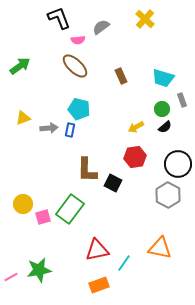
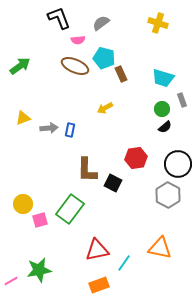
yellow cross: moved 13 px right, 4 px down; rotated 24 degrees counterclockwise
gray semicircle: moved 4 px up
brown ellipse: rotated 20 degrees counterclockwise
brown rectangle: moved 2 px up
cyan pentagon: moved 25 px right, 51 px up
yellow arrow: moved 31 px left, 19 px up
red hexagon: moved 1 px right, 1 px down
pink square: moved 3 px left, 3 px down
pink line: moved 4 px down
